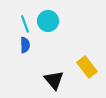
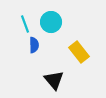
cyan circle: moved 3 px right, 1 px down
blue semicircle: moved 9 px right
yellow rectangle: moved 8 px left, 15 px up
